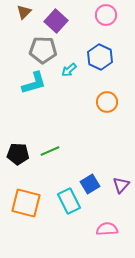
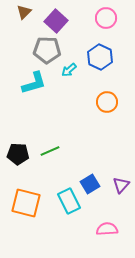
pink circle: moved 3 px down
gray pentagon: moved 4 px right
